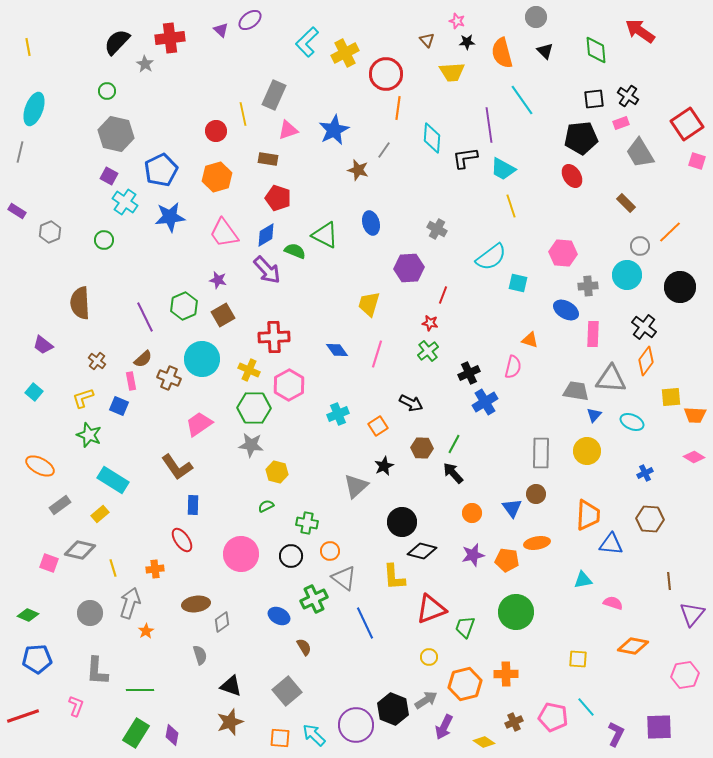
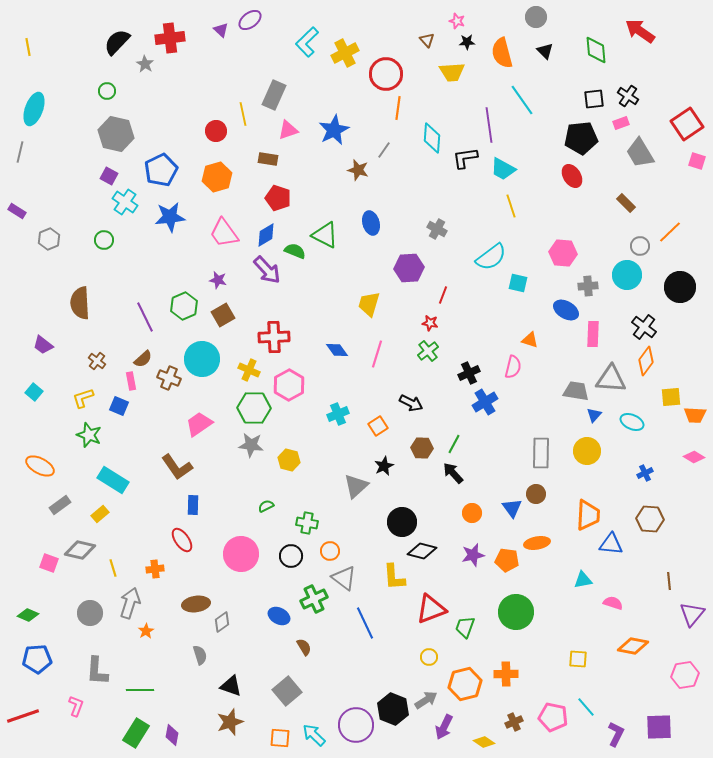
gray hexagon at (50, 232): moved 1 px left, 7 px down
yellow hexagon at (277, 472): moved 12 px right, 12 px up
